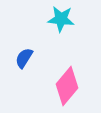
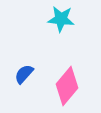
blue semicircle: moved 16 px down; rotated 10 degrees clockwise
